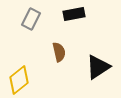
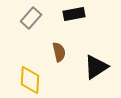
gray rectangle: moved 1 px up; rotated 15 degrees clockwise
black triangle: moved 2 px left
yellow diamond: moved 11 px right; rotated 48 degrees counterclockwise
